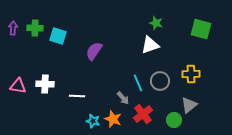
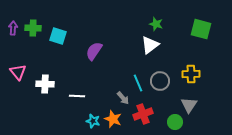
green star: moved 1 px down
green cross: moved 2 px left
white triangle: rotated 18 degrees counterclockwise
pink triangle: moved 14 px up; rotated 42 degrees clockwise
gray triangle: rotated 18 degrees counterclockwise
red cross: rotated 18 degrees clockwise
green circle: moved 1 px right, 2 px down
